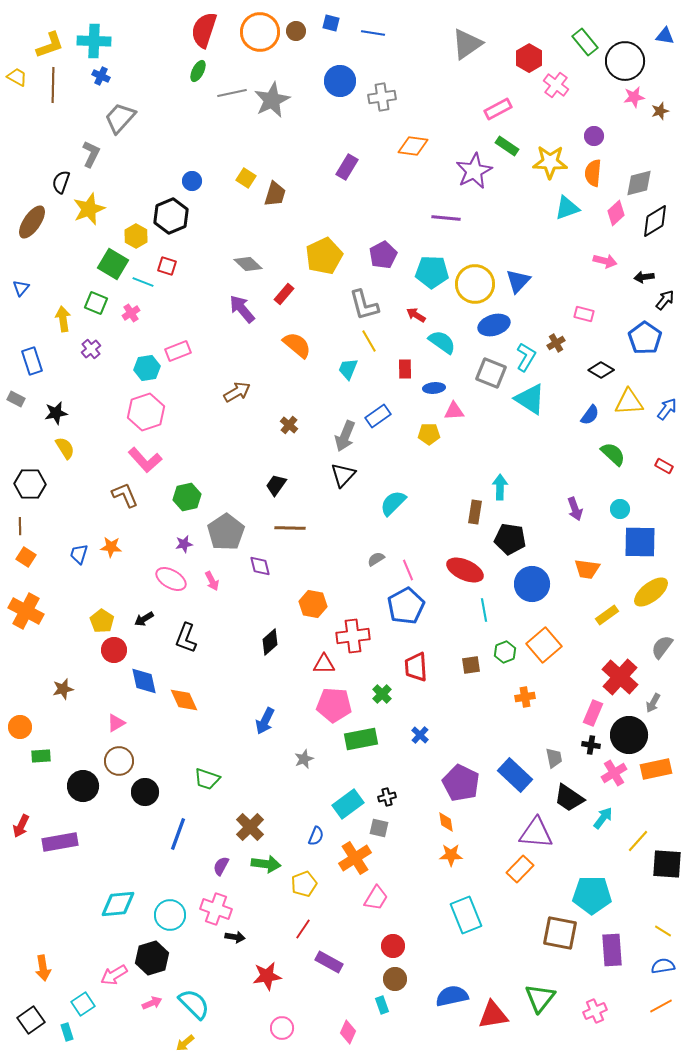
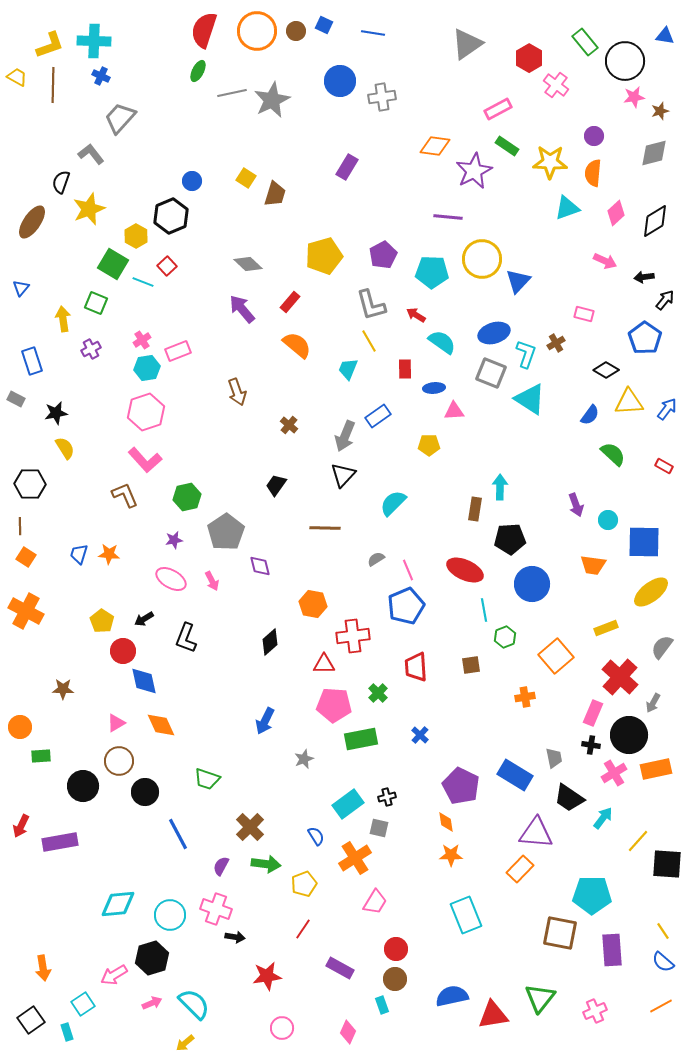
blue square at (331, 23): moved 7 px left, 2 px down; rotated 12 degrees clockwise
orange circle at (260, 32): moved 3 px left, 1 px up
orange diamond at (413, 146): moved 22 px right
gray L-shape at (91, 154): rotated 64 degrees counterclockwise
gray diamond at (639, 183): moved 15 px right, 30 px up
purple line at (446, 218): moved 2 px right, 1 px up
yellow pentagon at (324, 256): rotated 9 degrees clockwise
pink arrow at (605, 261): rotated 10 degrees clockwise
red square at (167, 266): rotated 30 degrees clockwise
yellow circle at (475, 284): moved 7 px right, 25 px up
red rectangle at (284, 294): moved 6 px right, 8 px down
gray L-shape at (364, 305): moved 7 px right
pink cross at (131, 313): moved 11 px right, 27 px down
blue ellipse at (494, 325): moved 8 px down
purple cross at (91, 349): rotated 12 degrees clockwise
cyan L-shape at (526, 357): moved 3 px up; rotated 12 degrees counterclockwise
black diamond at (601, 370): moved 5 px right
brown arrow at (237, 392): rotated 100 degrees clockwise
yellow pentagon at (429, 434): moved 11 px down
purple arrow at (575, 509): moved 1 px right, 4 px up
cyan circle at (620, 509): moved 12 px left, 11 px down
brown rectangle at (475, 512): moved 3 px up
brown line at (290, 528): moved 35 px right
black pentagon at (510, 539): rotated 12 degrees counterclockwise
blue square at (640, 542): moved 4 px right
purple star at (184, 544): moved 10 px left, 4 px up
orange star at (111, 547): moved 2 px left, 7 px down
orange trapezoid at (587, 569): moved 6 px right, 4 px up
blue pentagon at (406, 606): rotated 6 degrees clockwise
yellow rectangle at (607, 615): moved 1 px left, 13 px down; rotated 15 degrees clockwise
orange square at (544, 645): moved 12 px right, 11 px down
red circle at (114, 650): moved 9 px right, 1 px down
green hexagon at (505, 652): moved 15 px up
brown star at (63, 689): rotated 15 degrees clockwise
green cross at (382, 694): moved 4 px left, 1 px up
orange diamond at (184, 700): moved 23 px left, 25 px down
blue rectangle at (515, 775): rotated 12 degrees counterclockwise
purple pentagon at (461, 783): moved 3 px down
blue line at (178, 834): rotated 48 degrees counterclockwise
blue semicircle at (316, 836): rotated 54 degrees counterclockwise
pink trapezoid at (376, 898): moved 1 px left, 4 px down
yellow line at (663, 931): rotated 24 degrees clockwise
red circle at (393, 946): moved 3 px right, 3 px down
purple rectangle at (329, 962): moved 11 px right, 6 px down
blue semicircle at (663, 966): moved 4 px up; rotated 130 degrees counterclockwise
